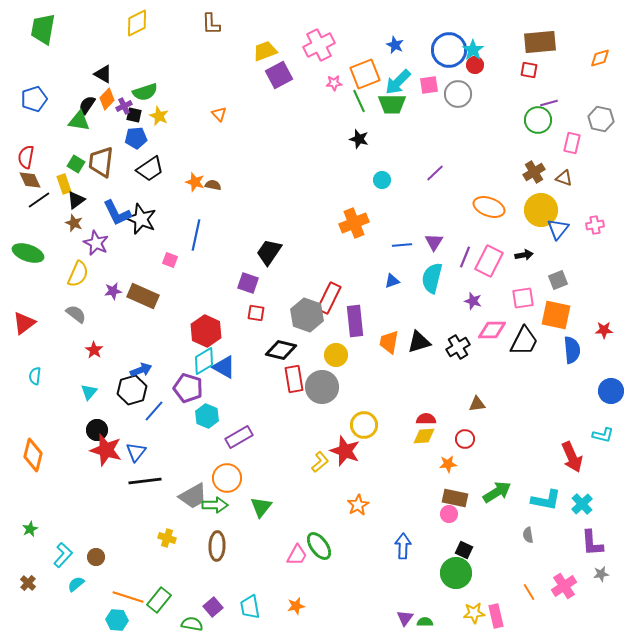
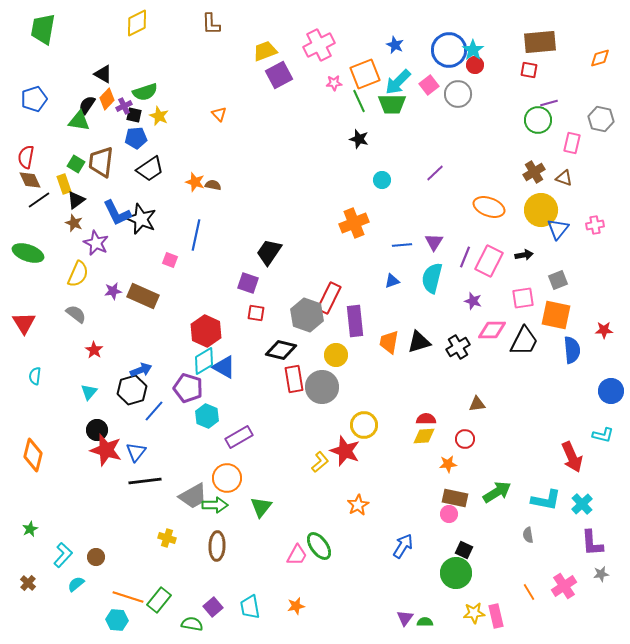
pink square at (429, 85): rotated 30 degrees counterclockwise
red triangle at (24, 323): rotated 25 degrees counterclockwise
blue arrow at (403, 546): rotated 30 degrees clockwise
